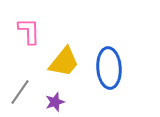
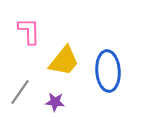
yellow trapezoid: moved 1 px up
blue ellipse: moved 1 px left, 3 px down
purple star: rotated 24 degrees clockwise
